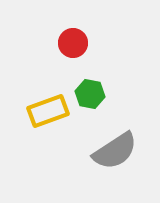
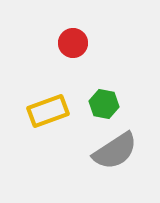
green hexagon: moved 14 px right, 10 px down
